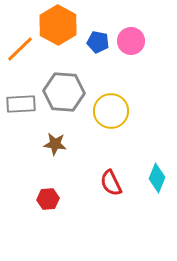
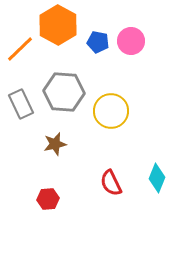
gray rectangle: rotated 68 degrees clockwise
brown star: rotated 20 degrees counterclockwise
